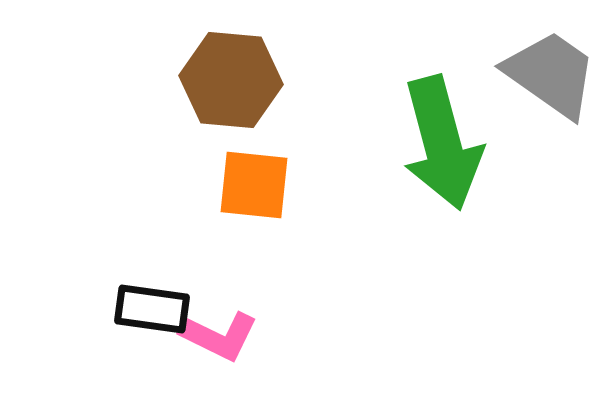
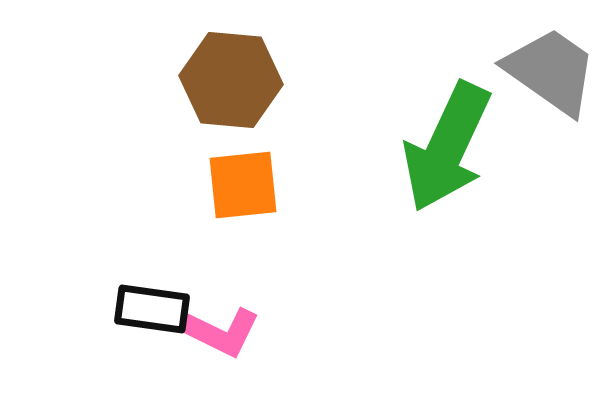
gray trapezoid: moved 3 px up
green arrow: moved 5 px right, 4 px down; rotated 40 degrees clockwise
orange square: moved 11 px left; rotated 12 degrees counterclockwise
pink L-shape: moved 2 px right, 4 px up
